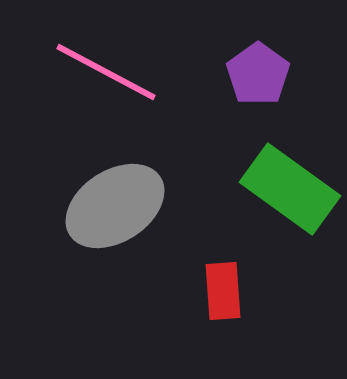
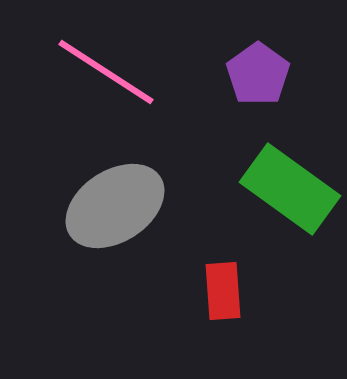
pink line: rotated 5 degrees clockwise
